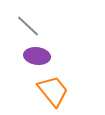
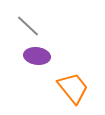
orange trapezoid: moved 20 px right, 3 px up
